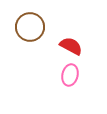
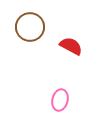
pink ellipse: moved 10 px left, 25 px down
